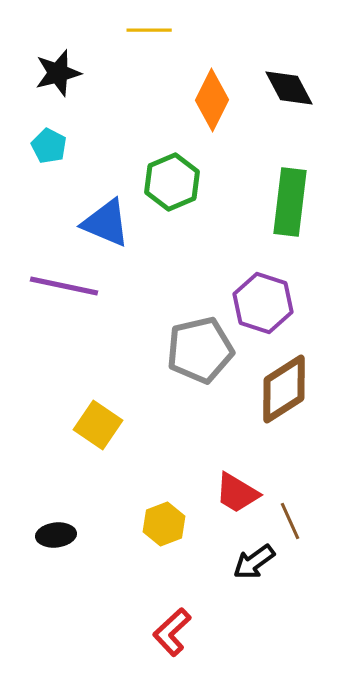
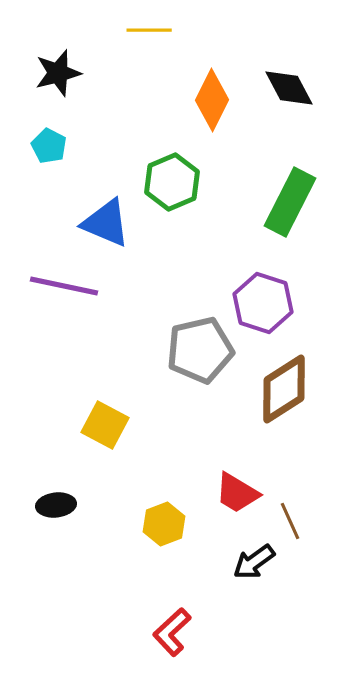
green rectangle: rotated 20 degrees clockwise
yellow square: moved 7 px right; rotated 6 degrees counterclockwise
black ellipse: moved 30 px up
